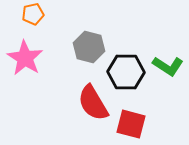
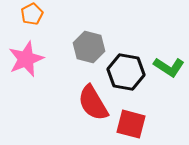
orange pentagon: moved 1 px left; rotated 15 degrees counterclockwise
pink star: moved 1 px right, 1 px down; rotated 18 degrees clockwise
green L-shape: moved 1 px right, 1 px down
black hexagon: rotated 9 degrees clockwise
